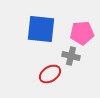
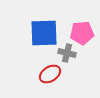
blue square: moved 3 px right, 4 px down; rotated 8 degrees counterclockwise
gray cross: moved 4 px left, 3 px up
